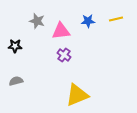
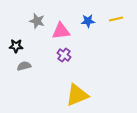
black star: moved 1 px right
gray semicircle: moved 8 px right, 15 px up
